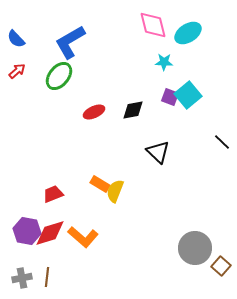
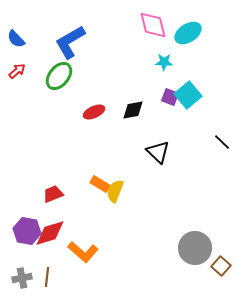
orange L-shape: moved 15 px down
